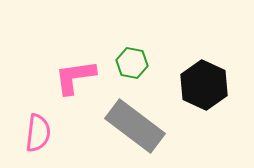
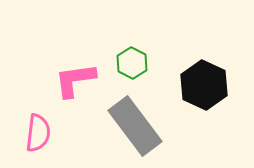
green hexagon: rotated 16 degrees clockwise
pink L-shape: moved 3 px down
gray rectangle: rotated 16 degrees clockwise
